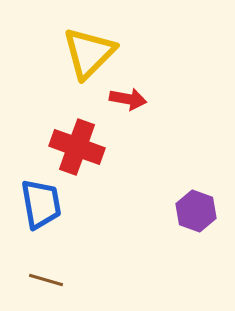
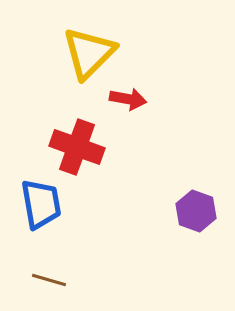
brown line: moved 3 px right
